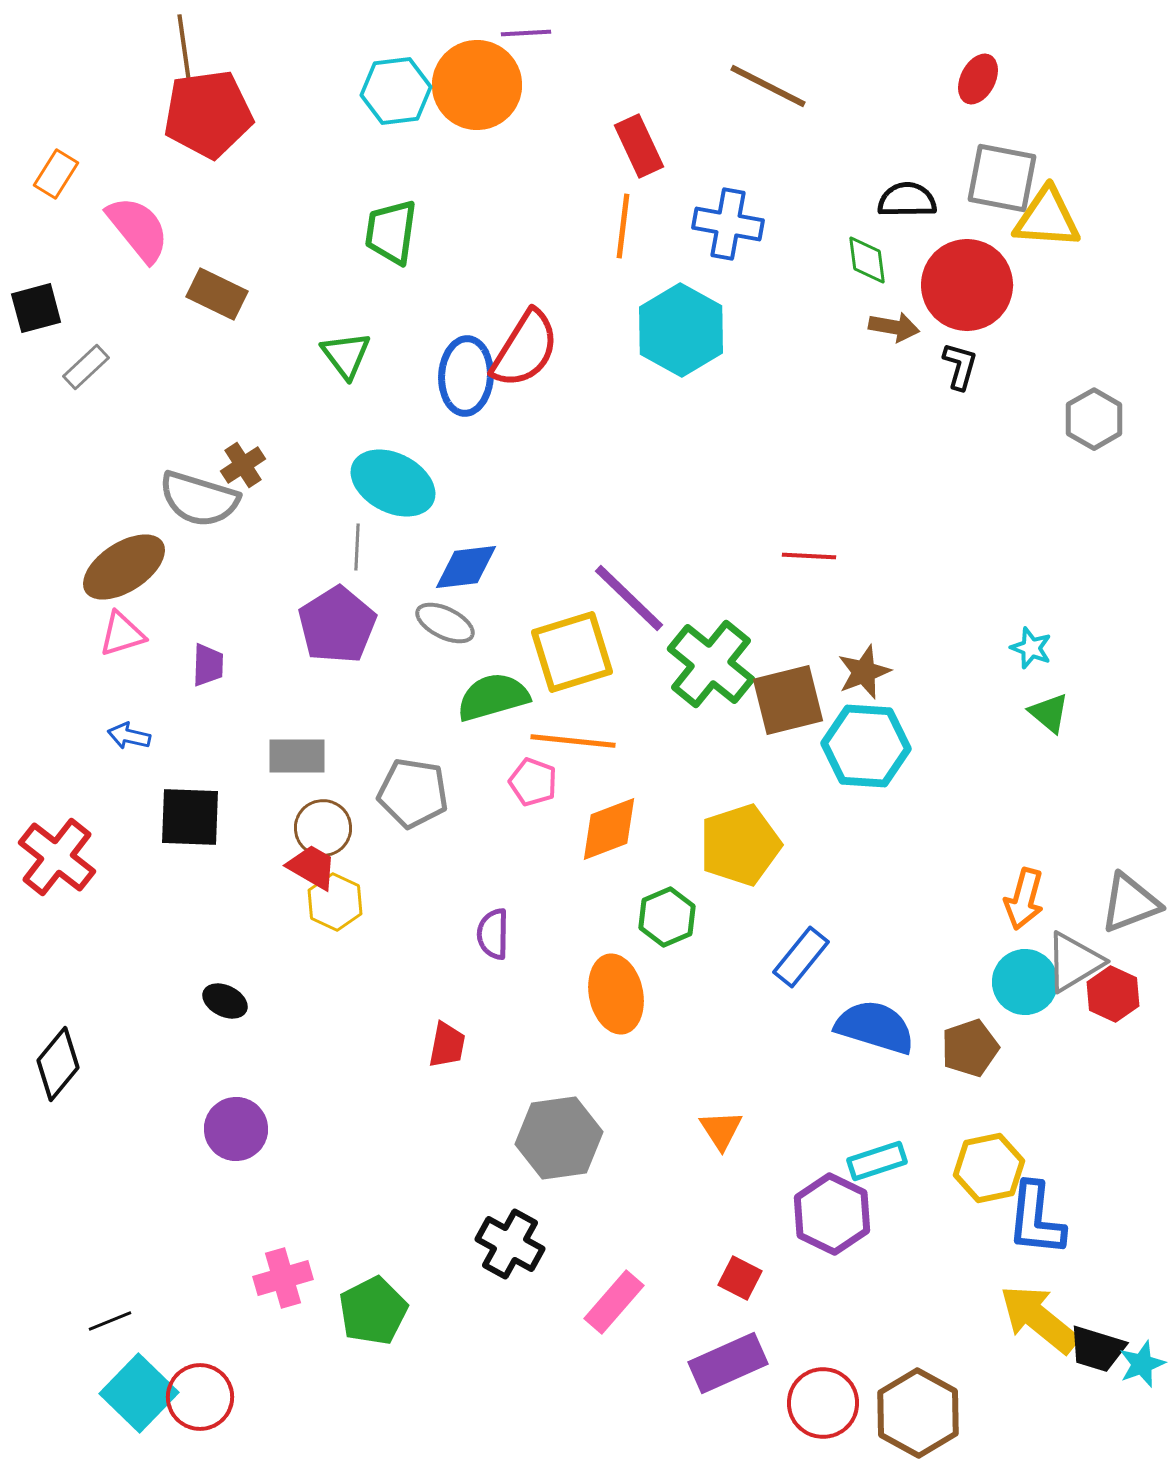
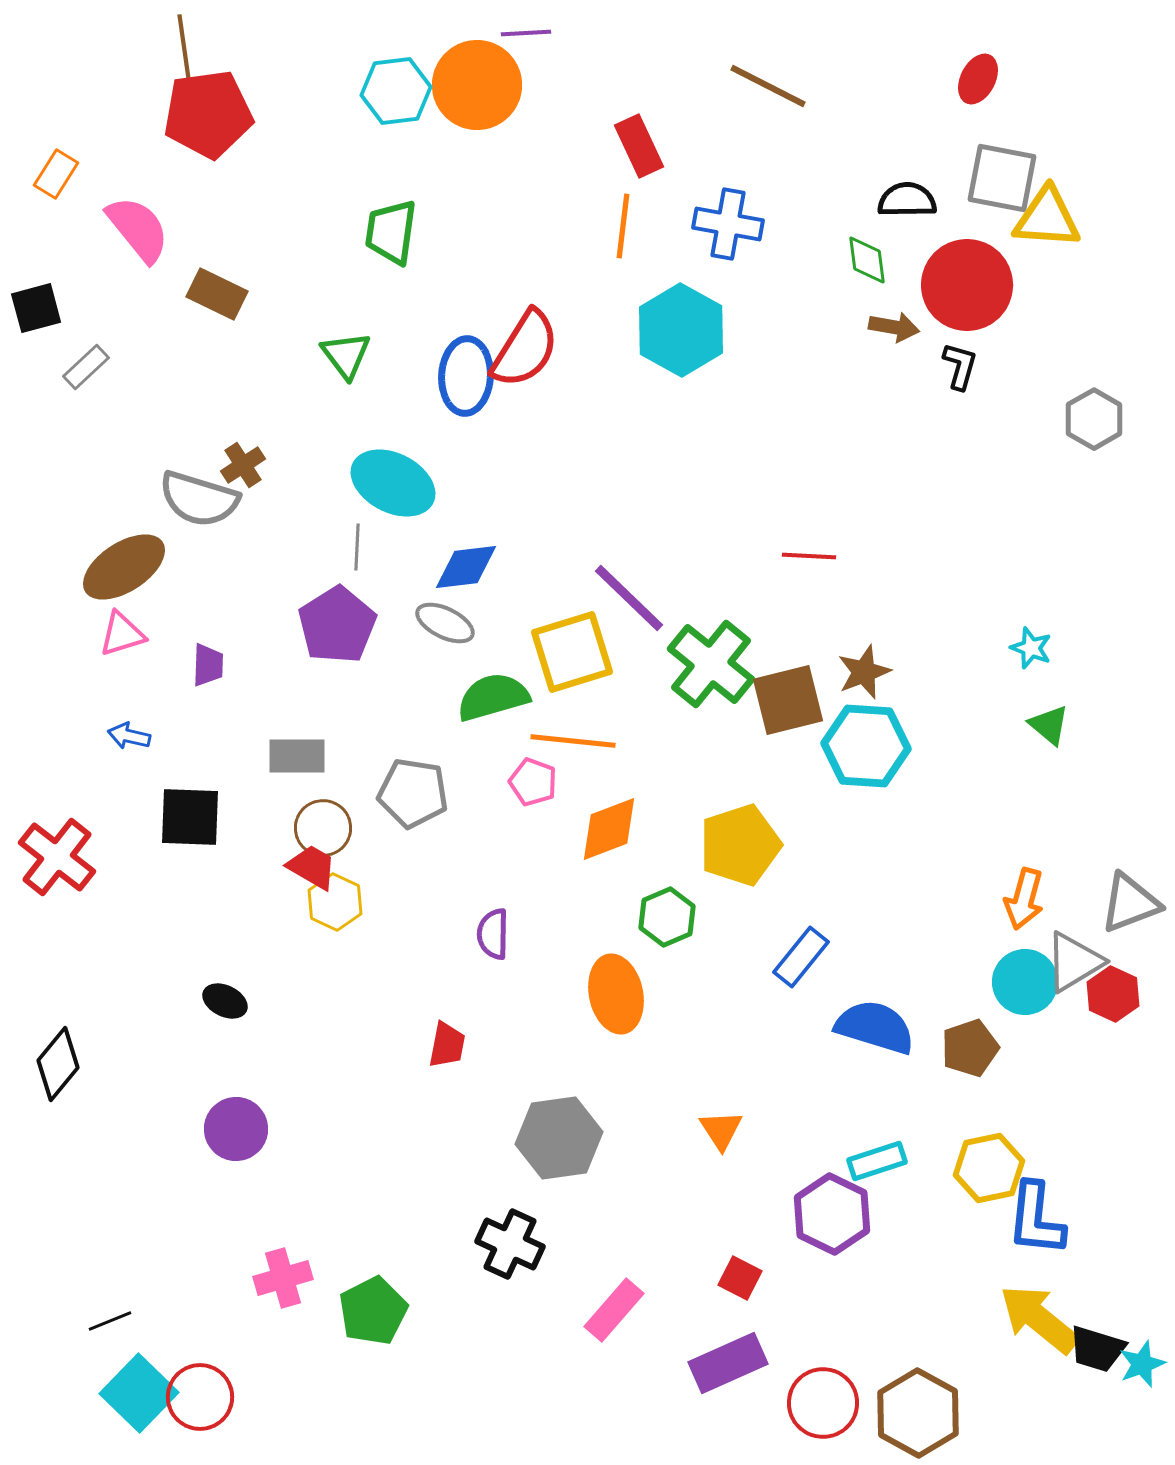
green triangle at (1049, 713): moved 12 px down
black cross at (510, 1244): rotated 4 degrees counterclockwise
pink rectangle at (614, 1302): moved 8 px down
